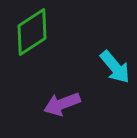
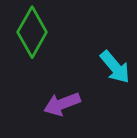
green diamond: rotated 27 degrees counterclockwise
